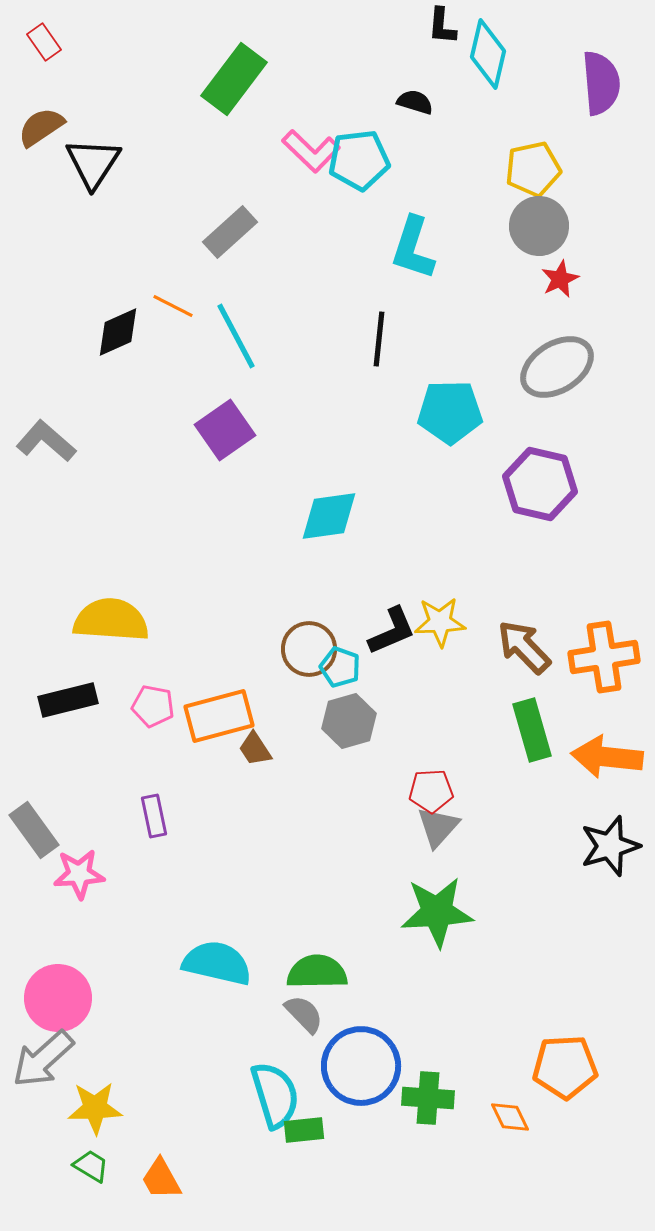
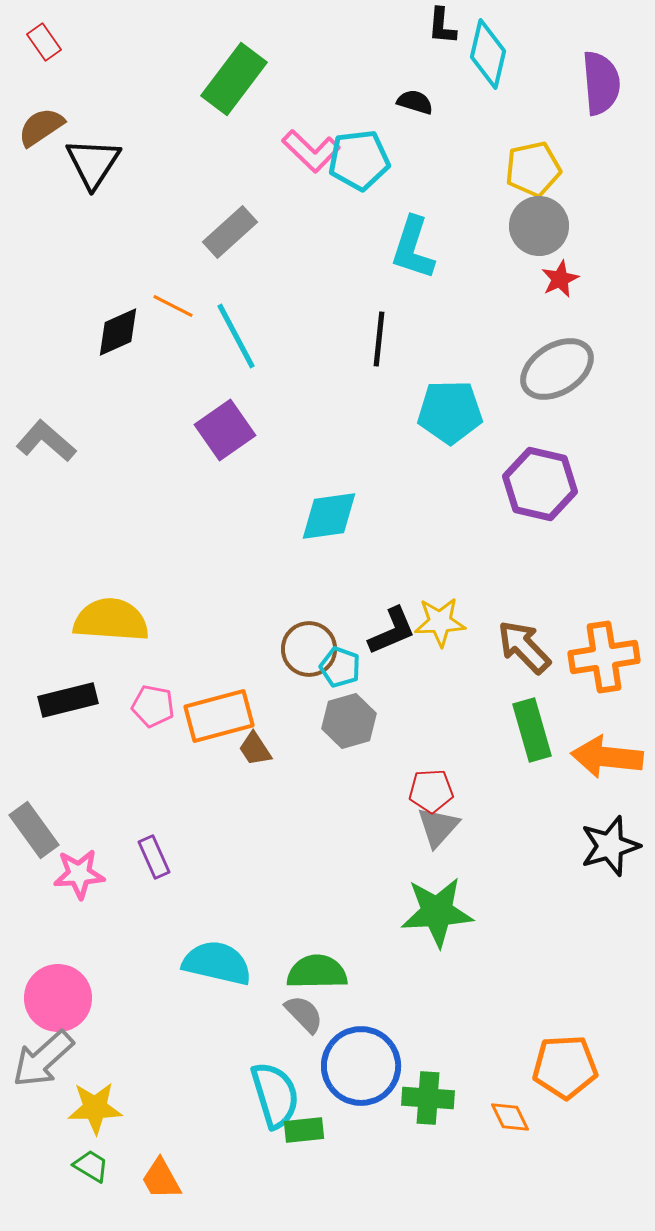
gray ellipse at (557, 367): moved 2 px down
purple rectangle at (154, 816): moved 41 px down; rotated 12 degrees counterclockwise
